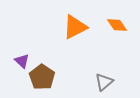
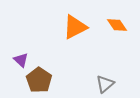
purple triangle: moved 1 px left, 1 px up
brown pentagon: moved 3 px left, 3 px down
gray triangle: moved 1 px right, 2 px down
